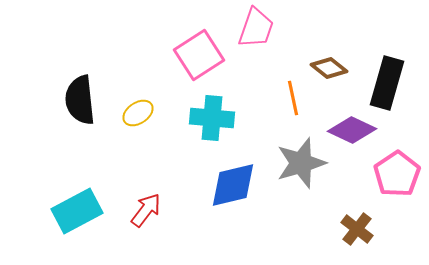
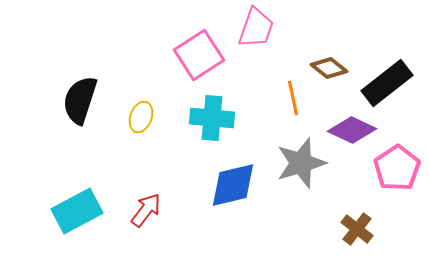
black rectangle: rotated 36 degrees clockwise
black semicircle: rotated 24 degrees clockwise
yellow ellipse: moved 3 px right, 4 px down; rotated 36 degrees counterclockwise
pink pentagon: moved 6 px up
